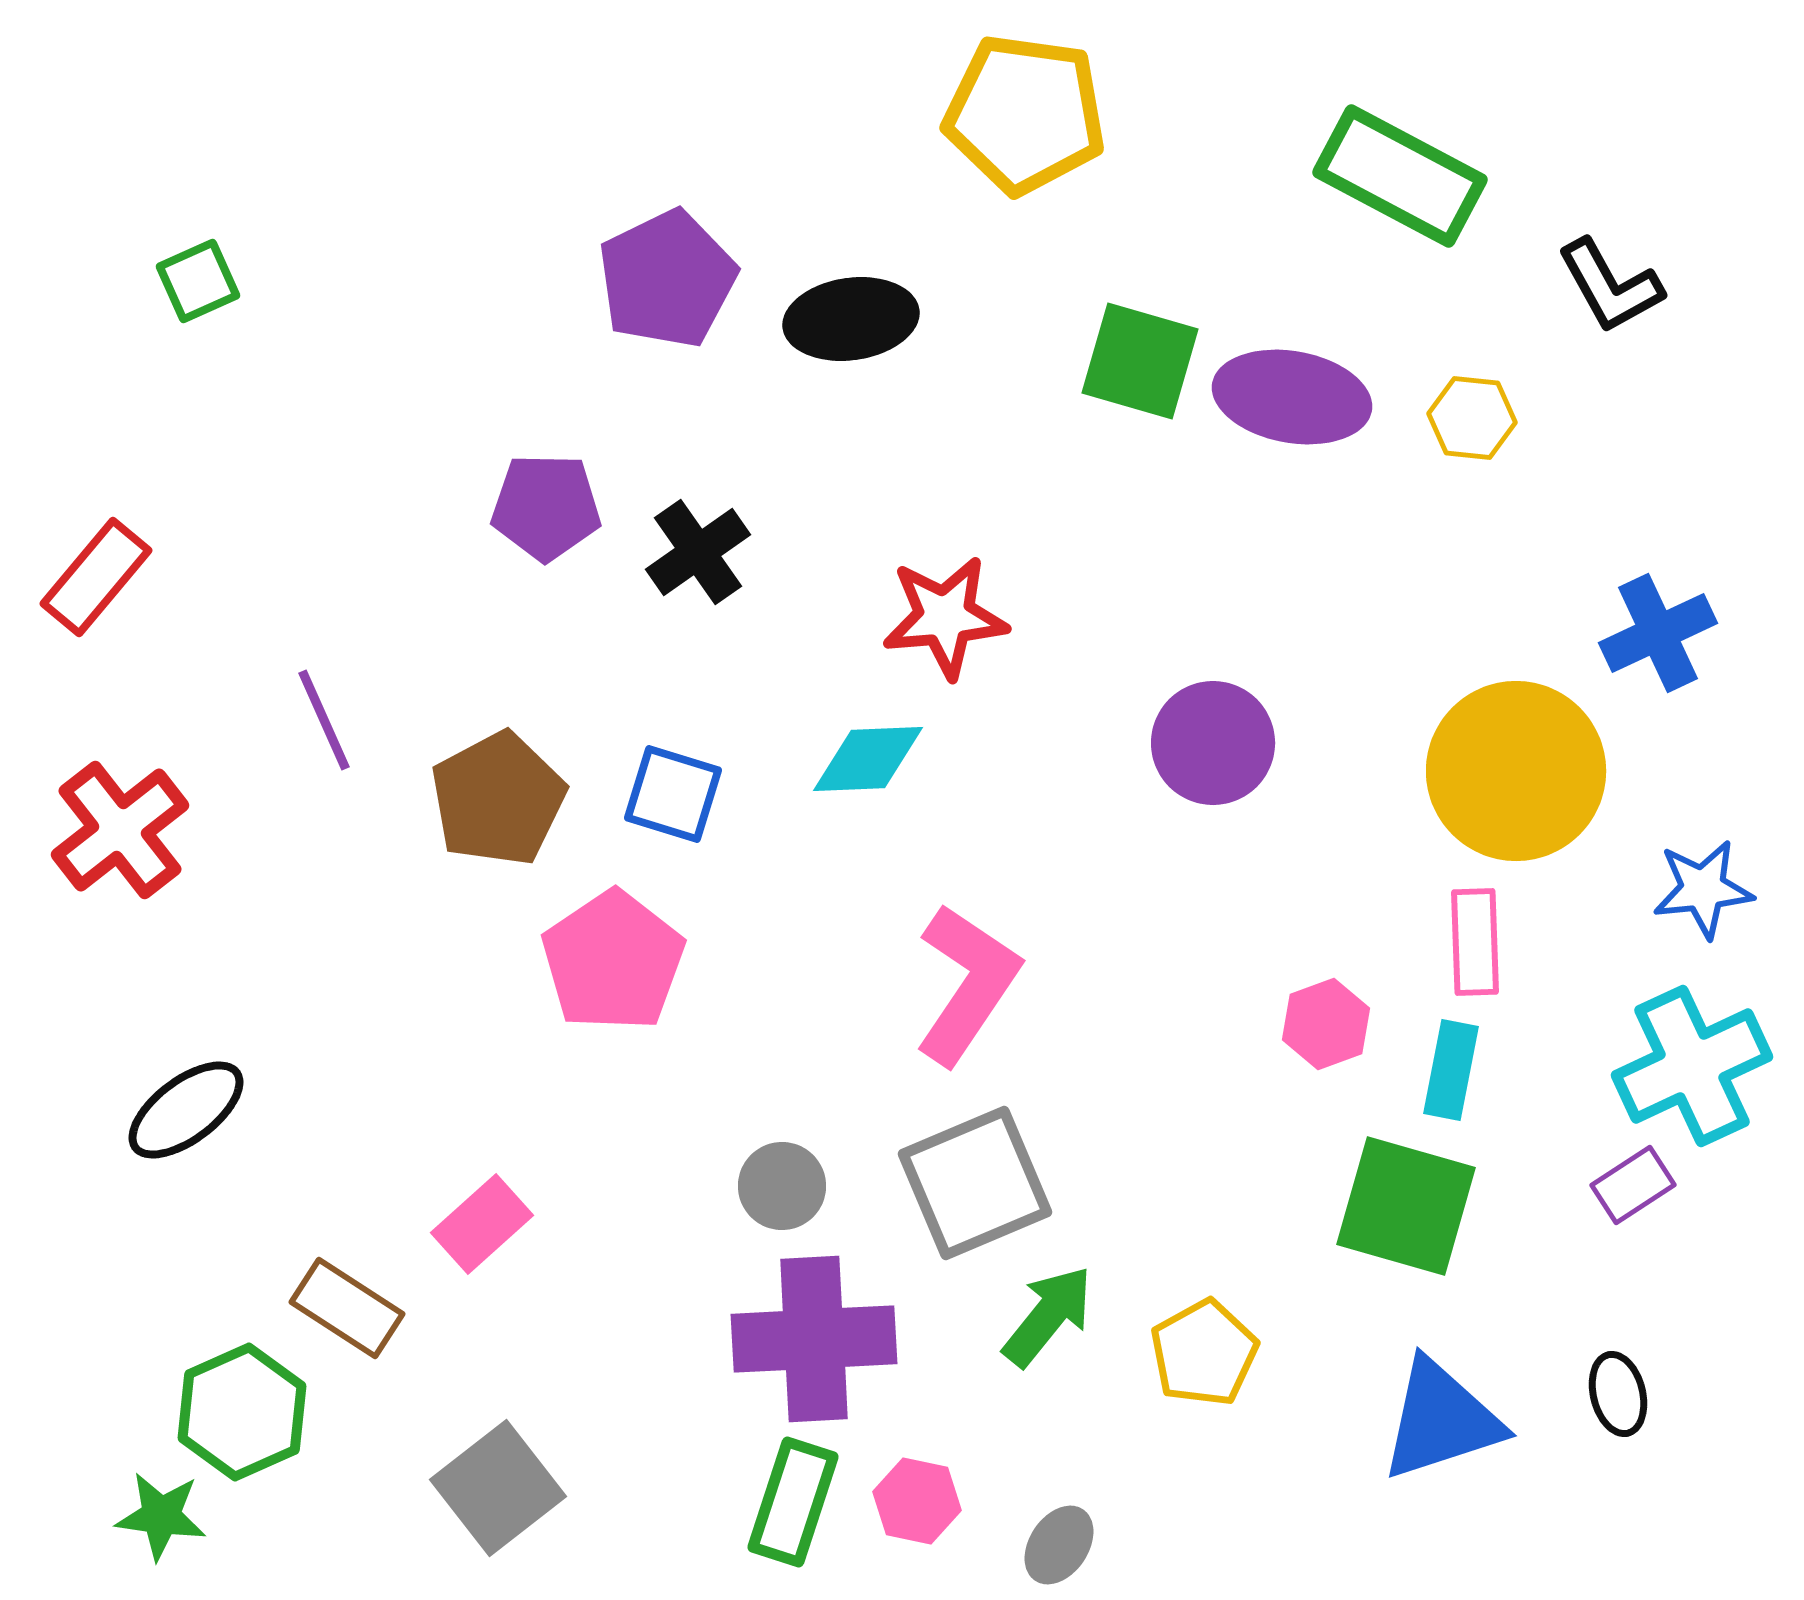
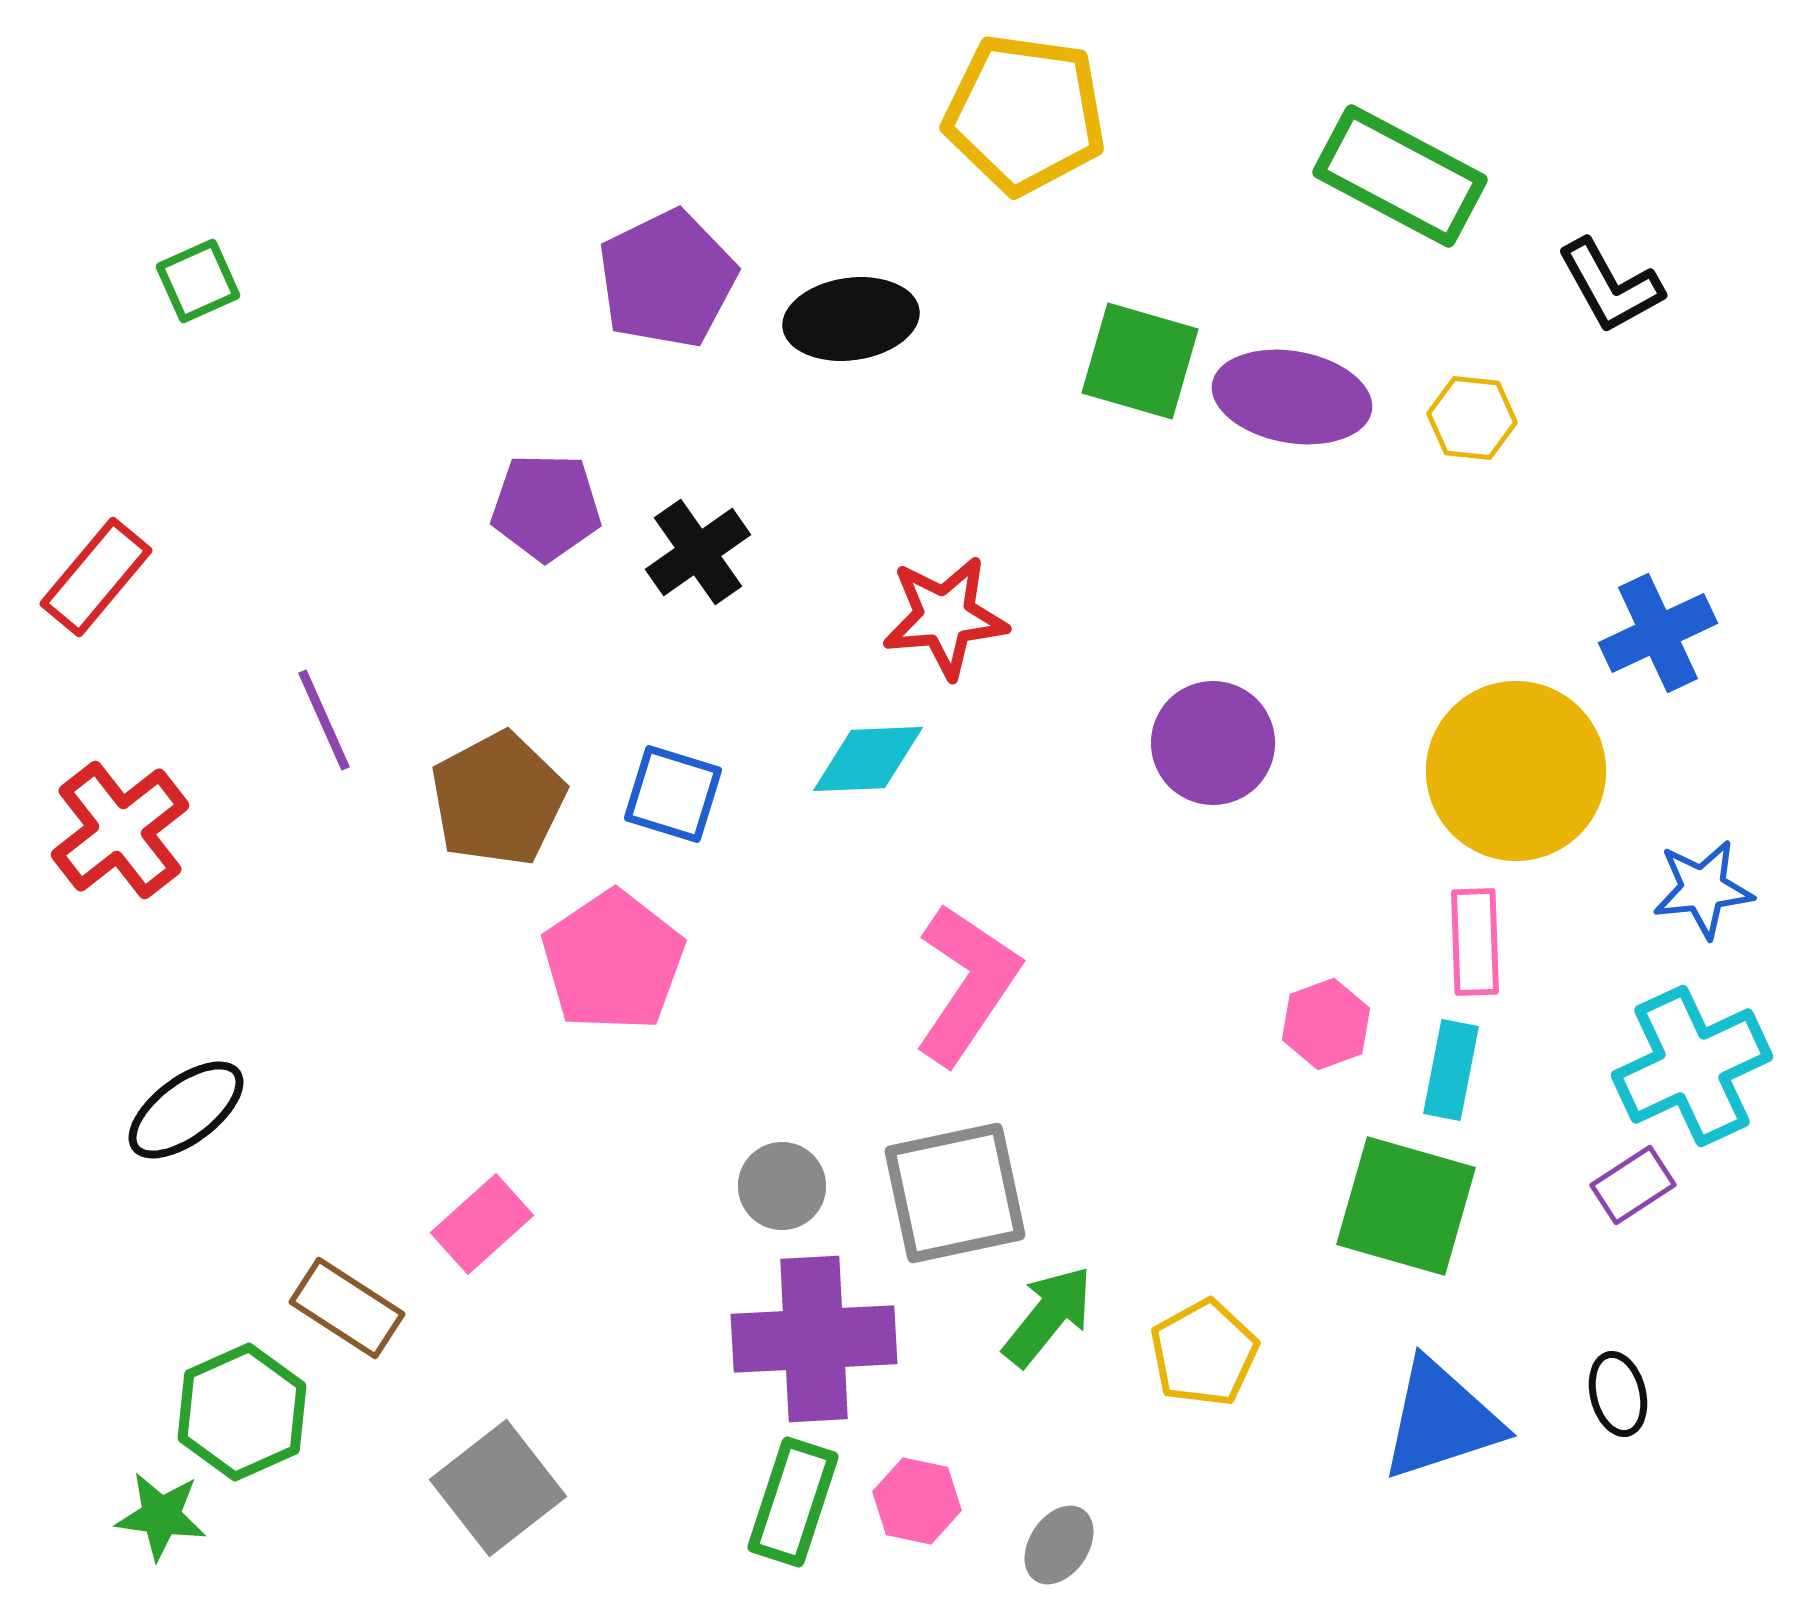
gray square at (975, 1183): moved 20 px left, 10 px down; rotated 11 degrees clockwise
